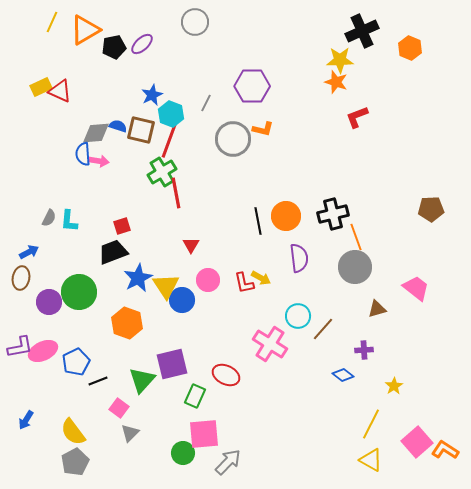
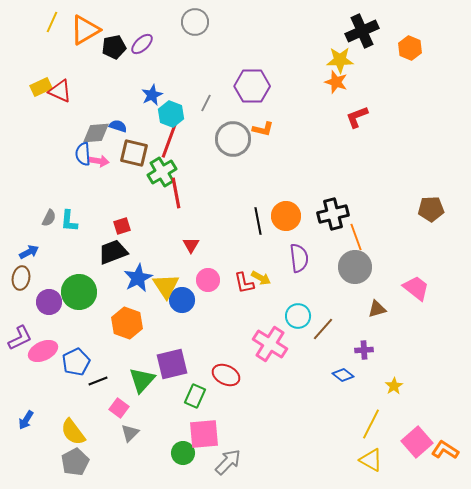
brown square at (141, 130): moved 7 px left, 23 px down
purple L-shape at (20, 347): moved 9 px up; rotated 16 degrees counterclockwise
